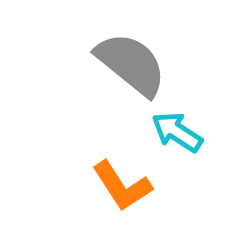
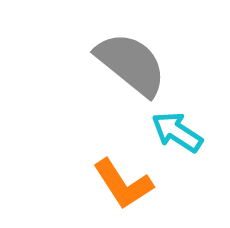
orange L-shape: moved 1 px right, 2 px up
